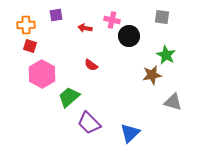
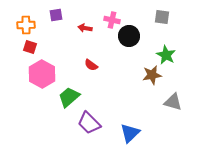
red square: moved 1 px down
